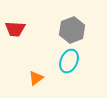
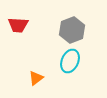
red trapezoid: moved 3 px right, 4 px up
cyan ellipse: moved 1 px right
